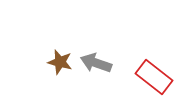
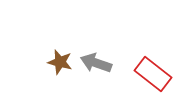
red rectangle: moved 1 px left, 3 px up
